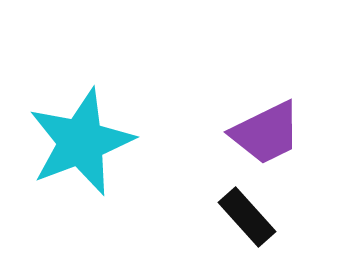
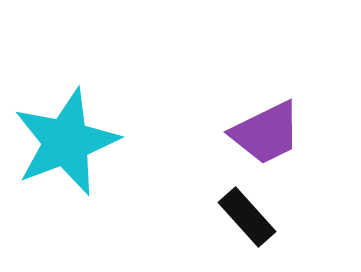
cyan star: moved 15 px left
